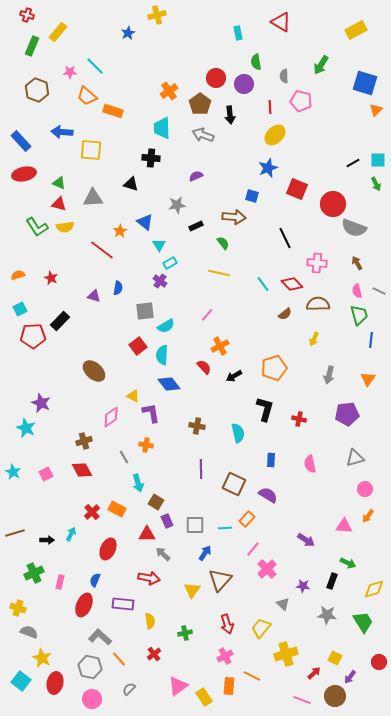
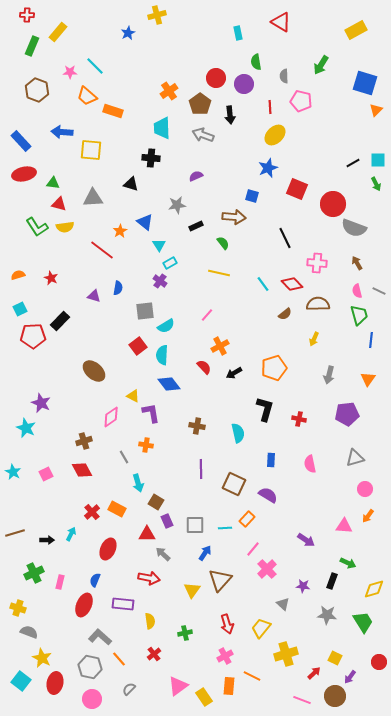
red cross at (27, 15): rotated 16 degrees counterclockwise
green triangle at (59, 183): moved 6 px left; rotated 16 degrees counterclockwise
black arrow at (234, 376): moved 3 px up
